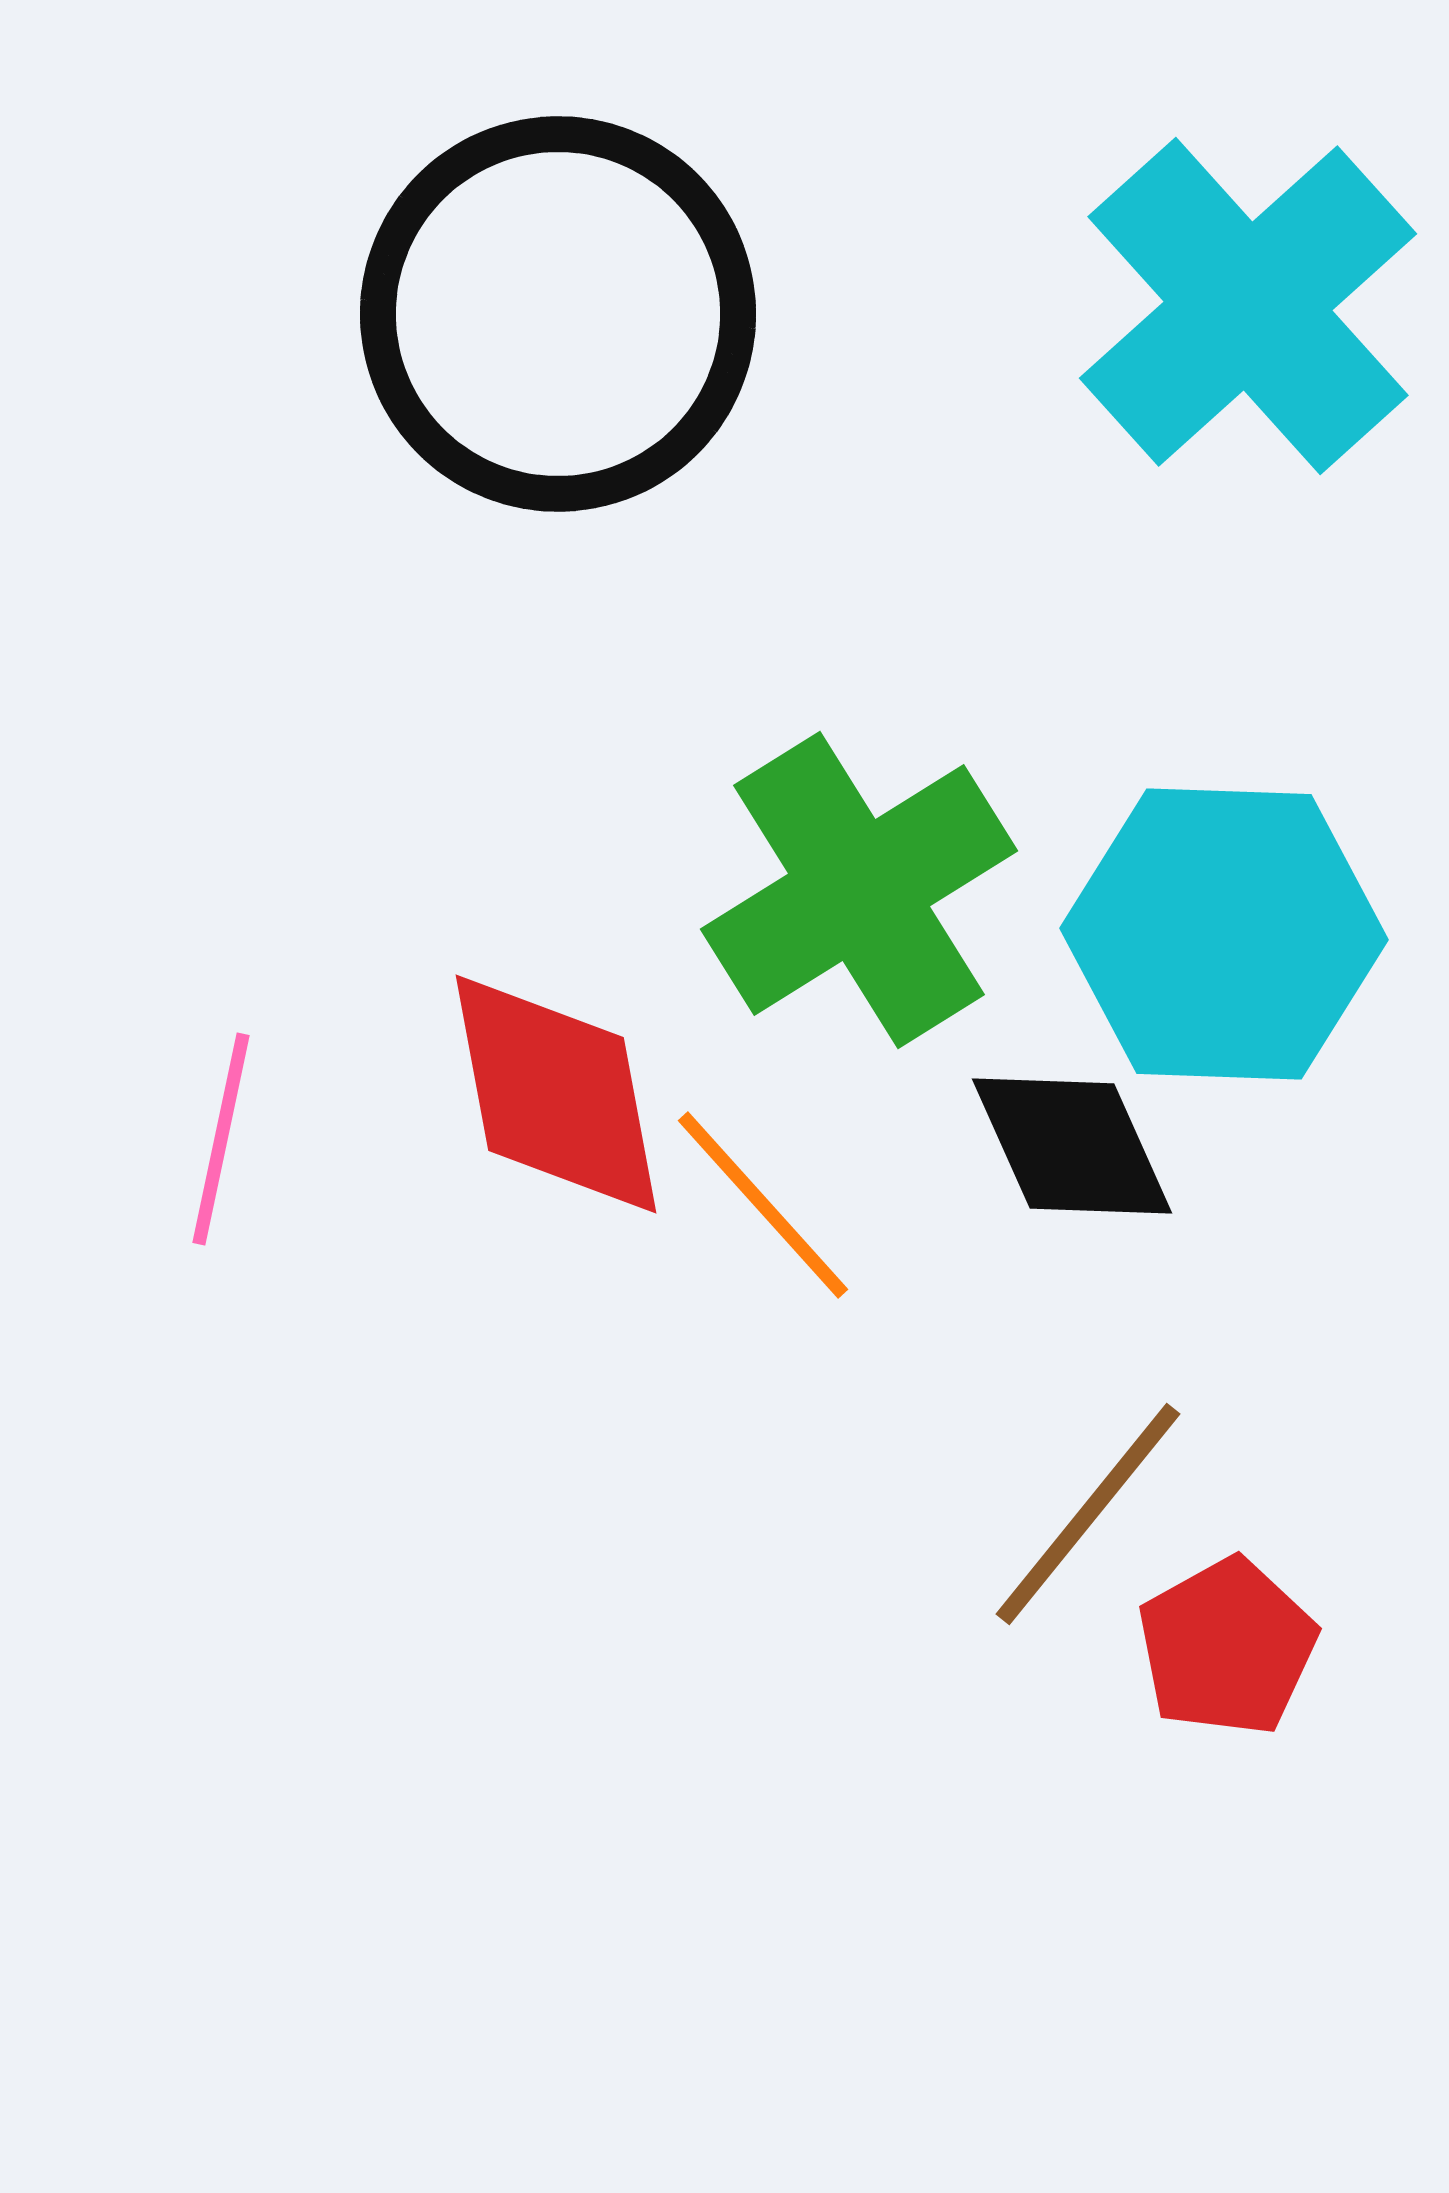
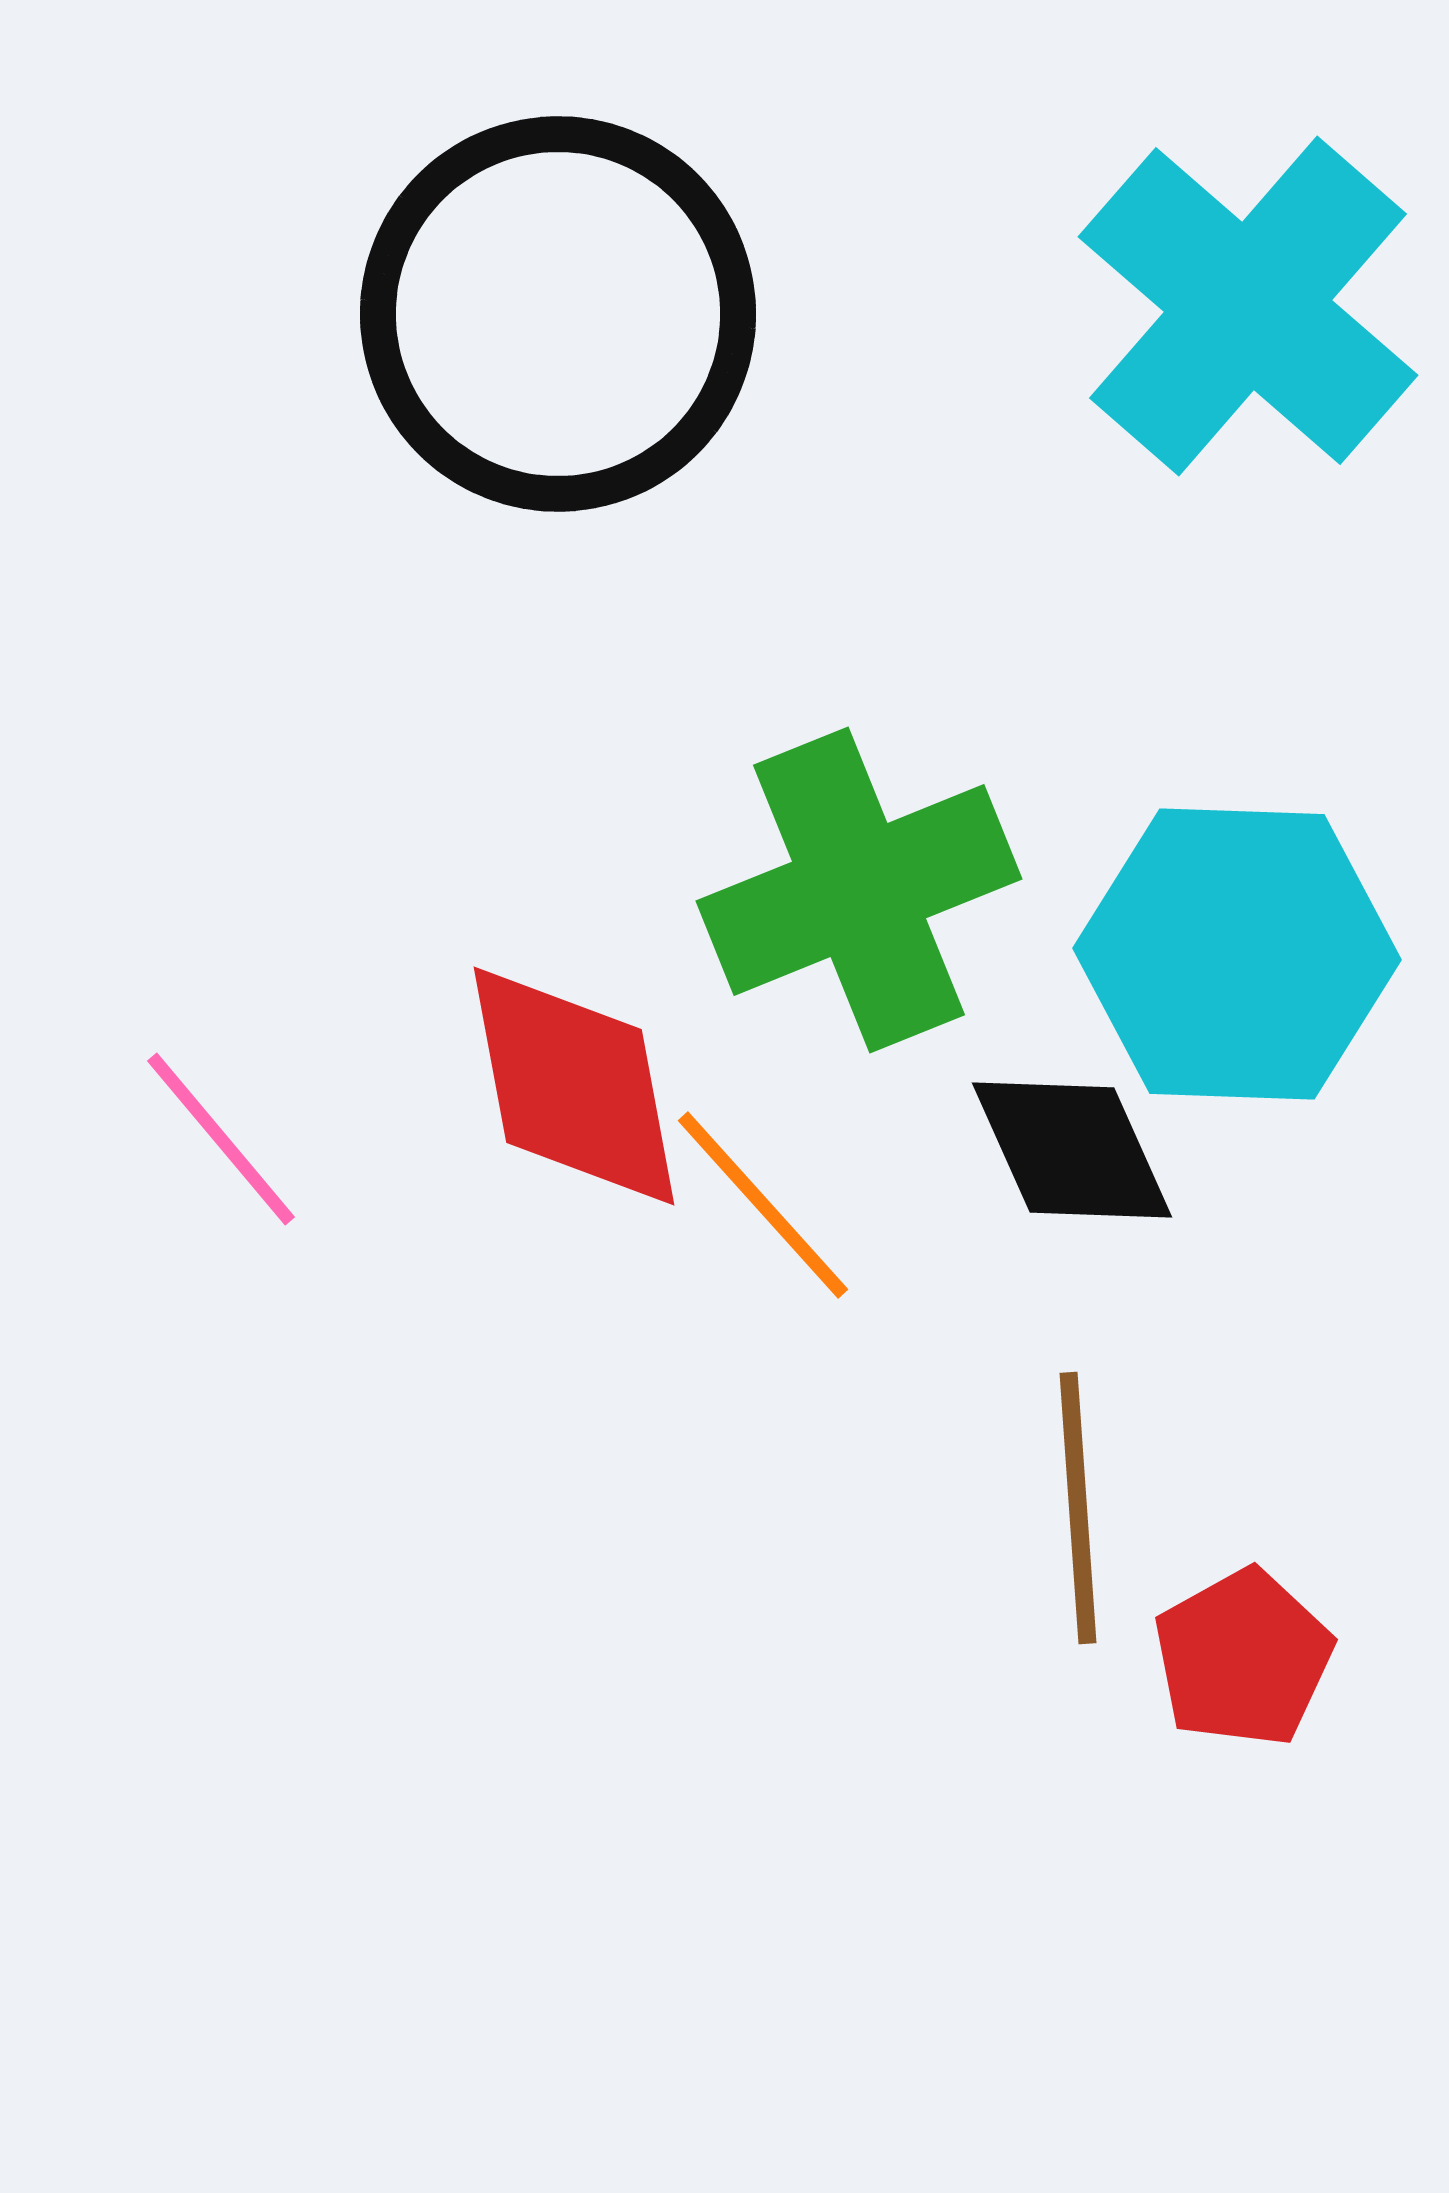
cyan cross: rotated 7 degrees counterclockwise
green cross: rotated 10 degrees clockwise
cyan hexagon: moved 13 px right, 20 px down
red diamond: moved 18 px right, 8 px up
pink line: rotated 52 degrees counterclockwise
black diamond: moved 4 px down
brown line: moved 10 px left, 6 px up; rotated 43 degrees counterclockwise
red pentagon: moved 16 px right, 11 px down
